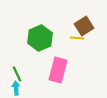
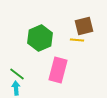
brown square: rotated 18 degrees clockwise
yellow line: moved 2 px down
green line: rotated 28 degrees counterclockwise
